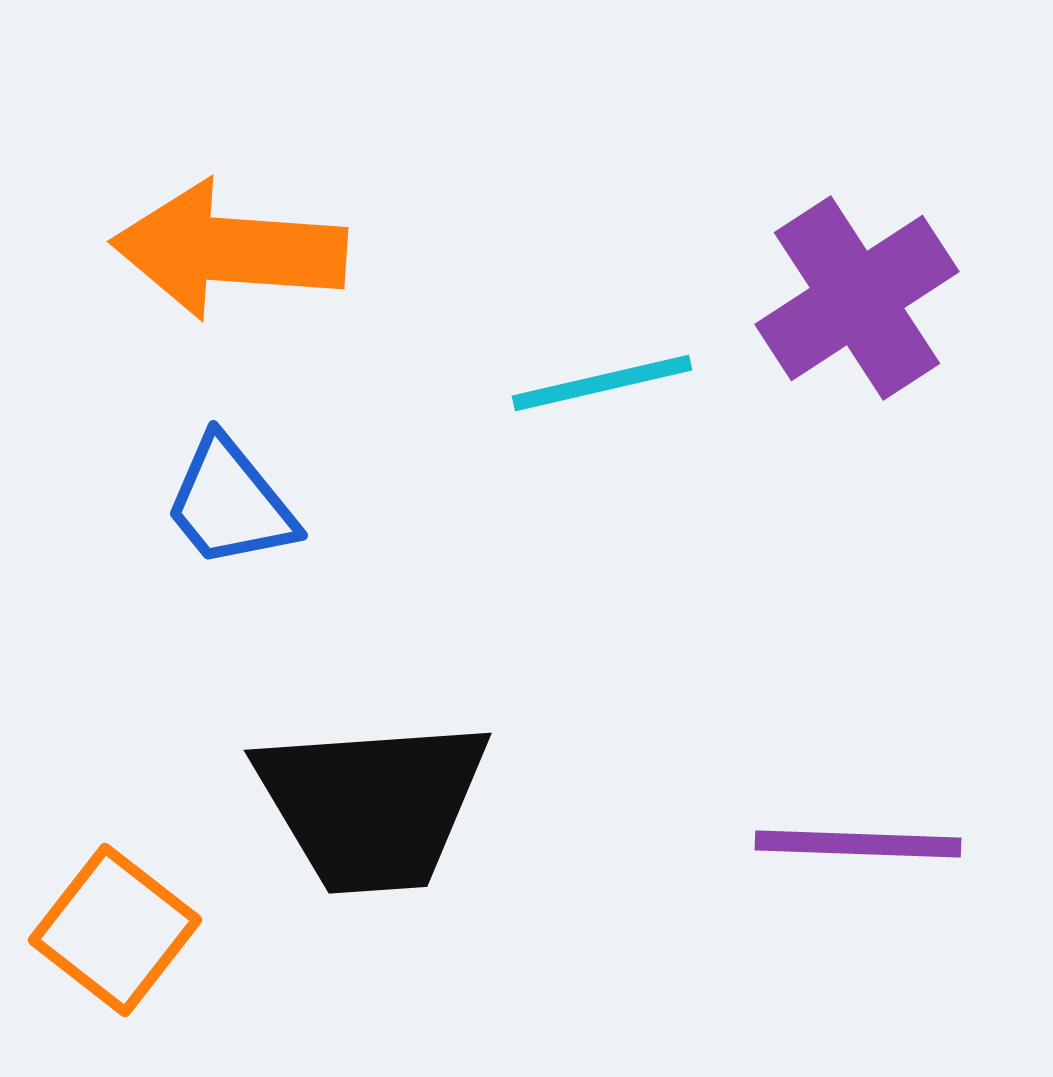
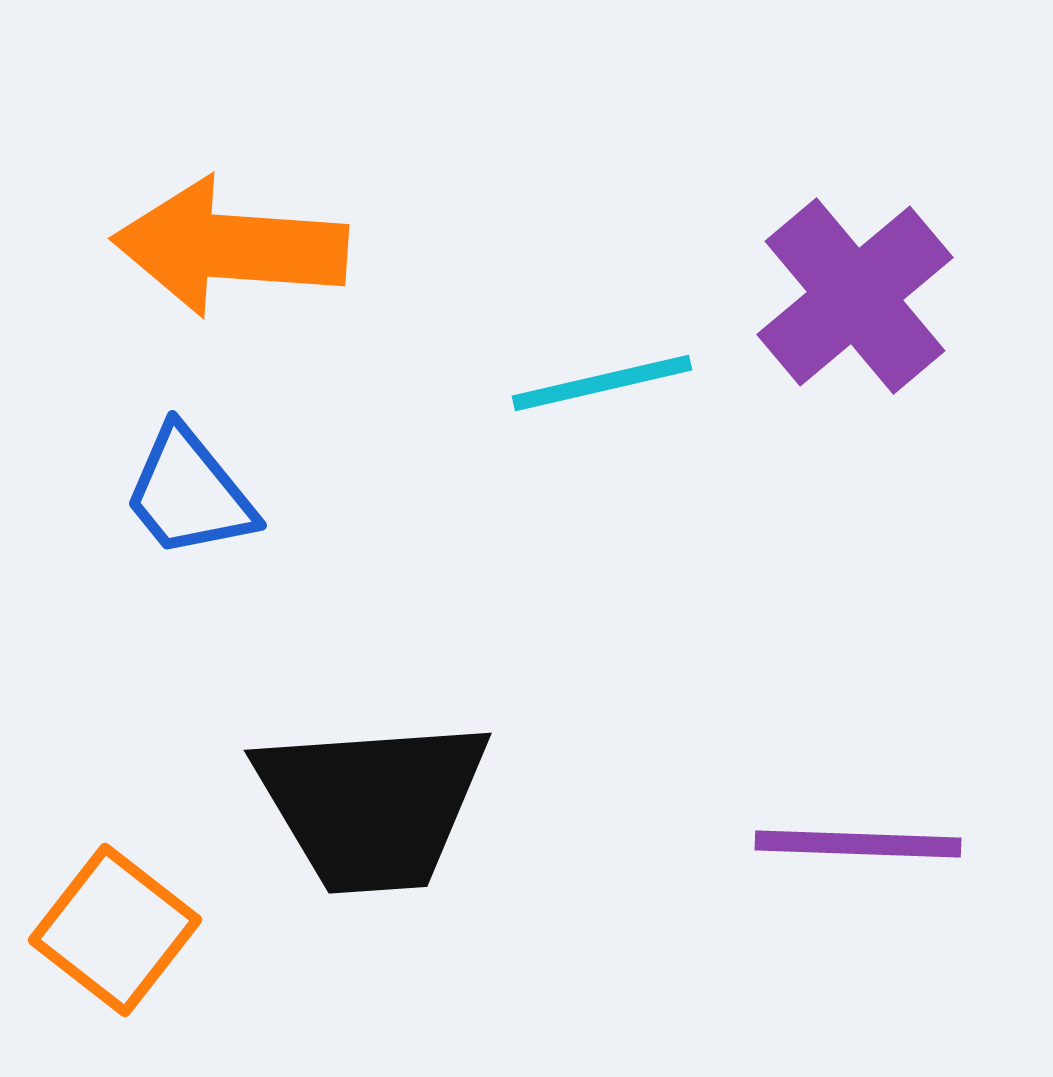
orange arrow: moved 1 px right, 3 px up
purple cross: moved 2 px left, 2 px up; rotated 7 degrees counterclockwise
blue trapezoid: moved 41 px left, 10 px up
